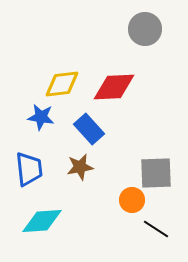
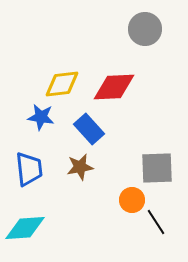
gray square: moved 1 px right, 5 px up
cyan diamond: moved 17 px left, 7 px down
black line: moved 7 px up; rotated 24 degrees clockwise
